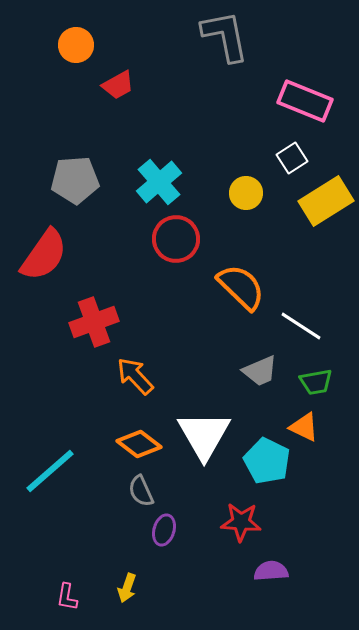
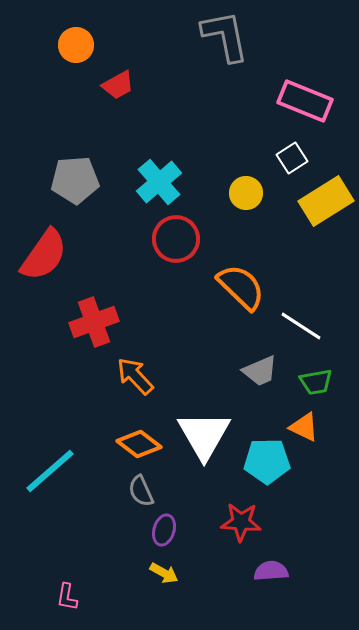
cyan pentagon: rotated 27 degrees counterclockwise
yellow arrow: moved 37 px right, 15 px up; rotated 80 degrees counterclockwise
